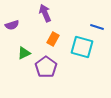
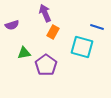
orange rectangle: moved 7 px up
green triangle: rotated 16 degrees clockwise
purple pentagon: moved 2 px up
